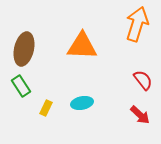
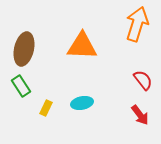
red arrow: rotated 10 degrees clockwise
